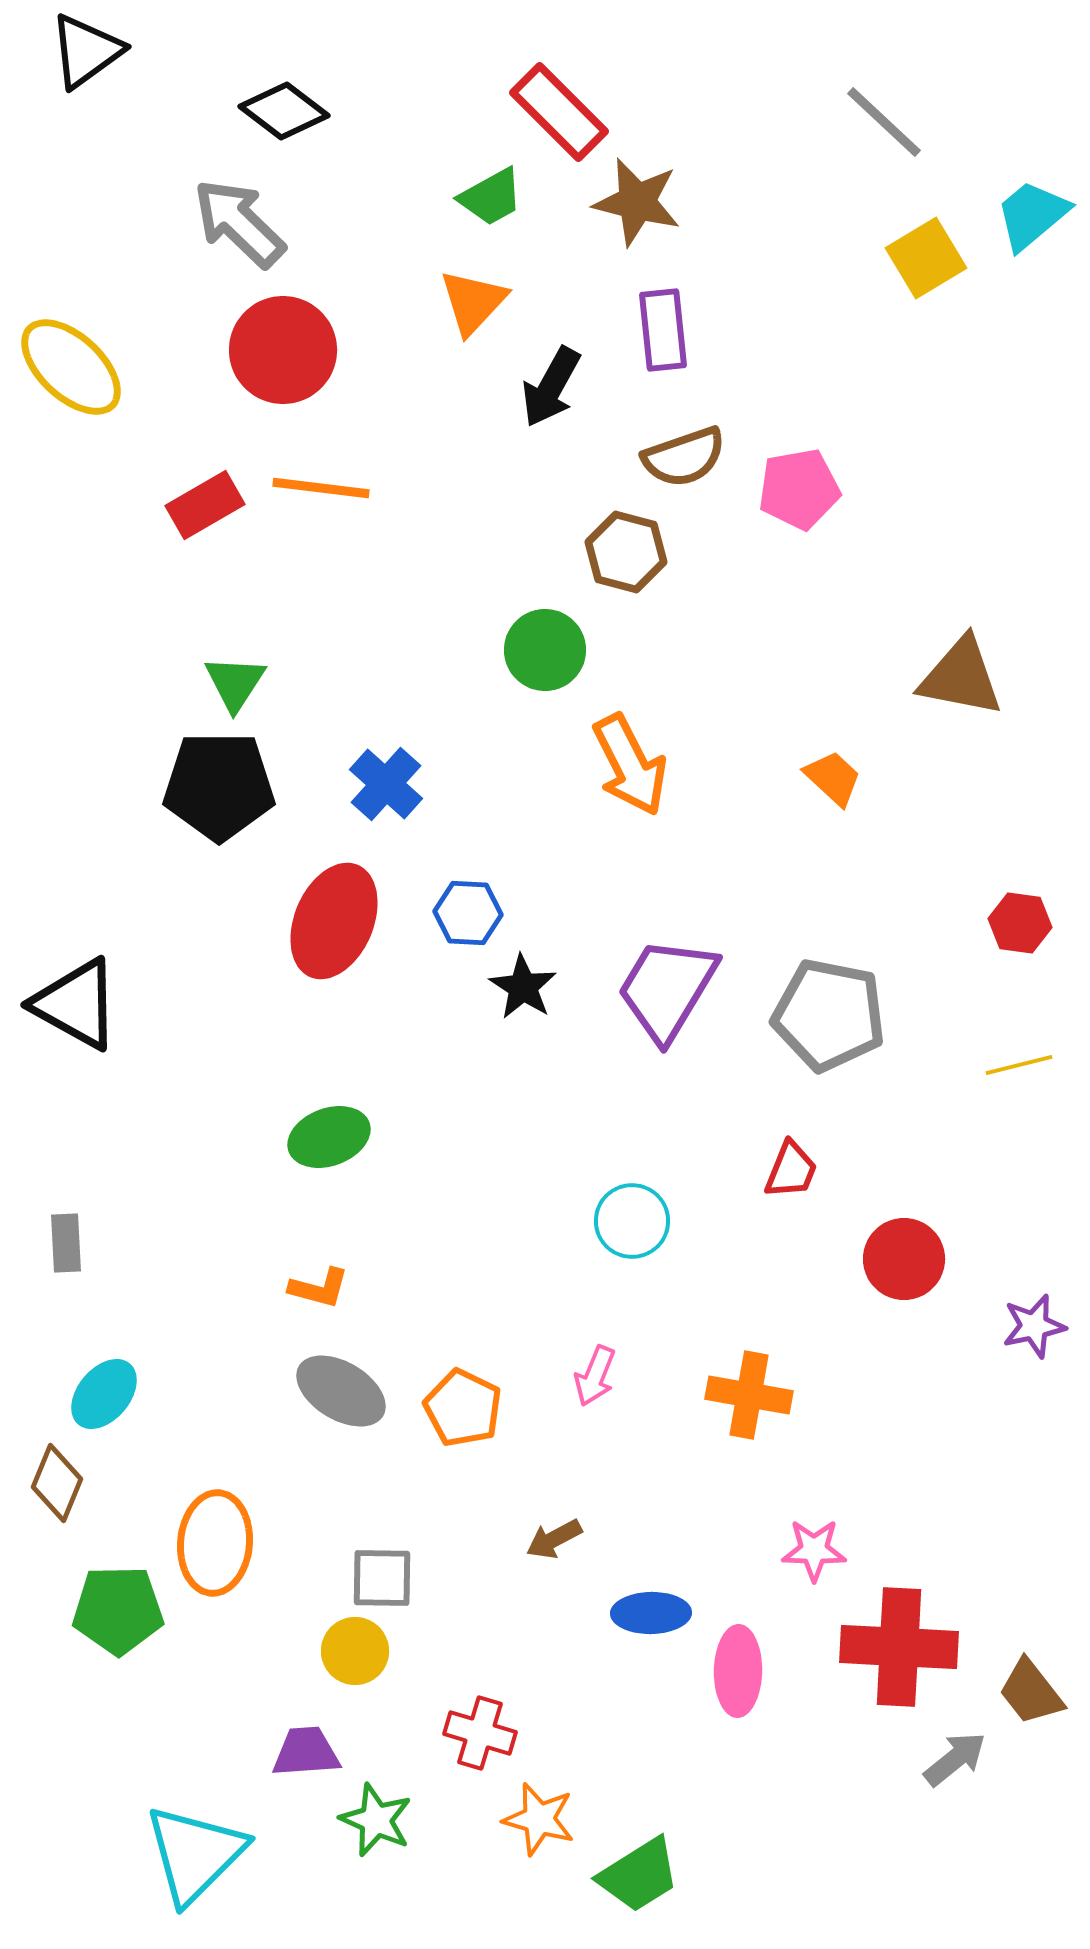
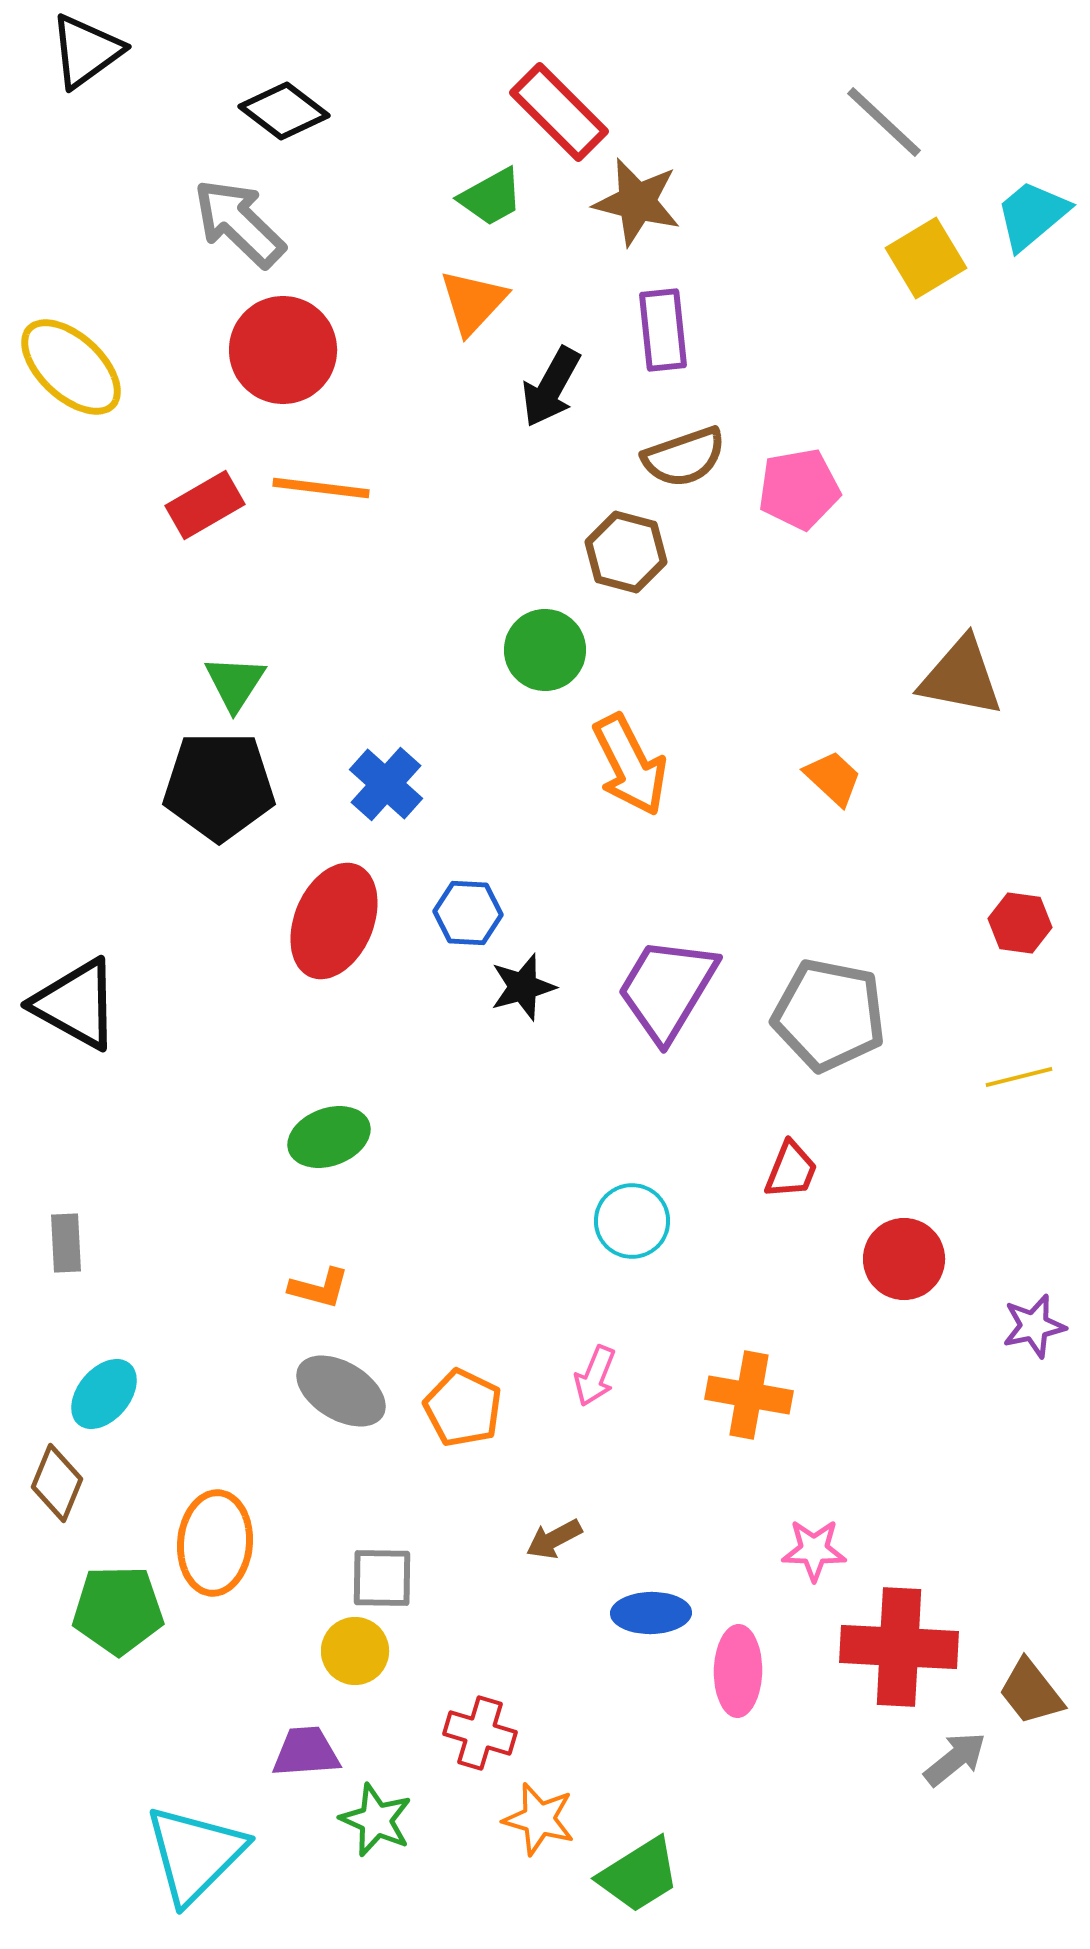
black star at (523, 987): rotated 24 degrees clockwise
yellow line at (1019, 1065): moved 12 px down
